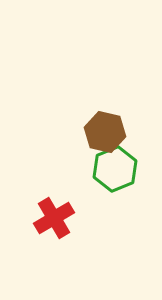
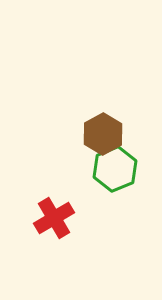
brown hexagon: moved 2 px left, 2 px down; rotated 18 degrees clockwise
